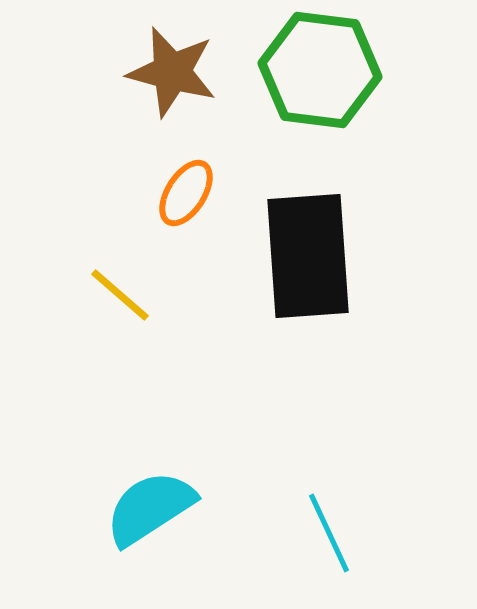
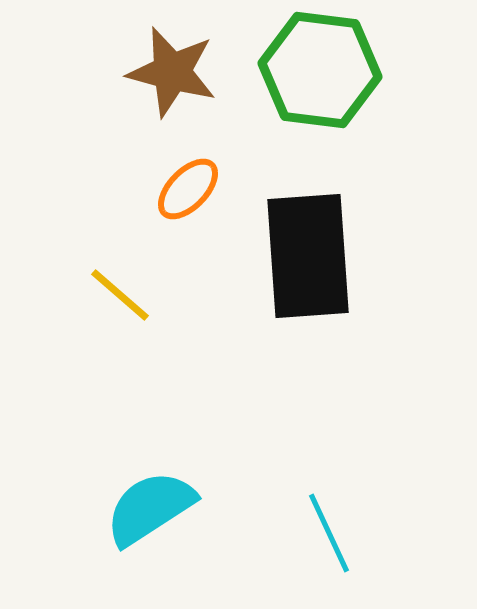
orange ellipse: moved 2 px right, 4 px up; rotated 12 degrees clockwise
